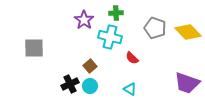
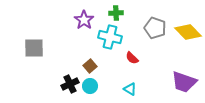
purple trapezoid: moved 3 px left, 1 px up
